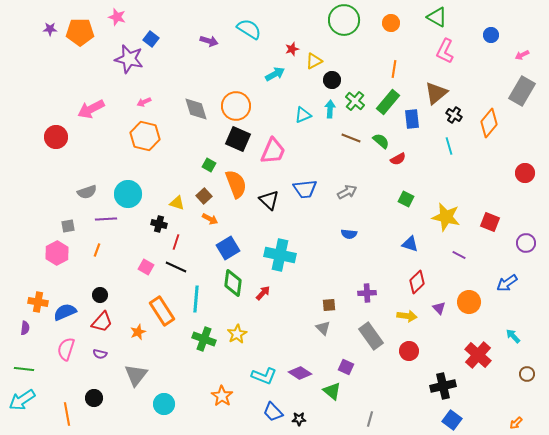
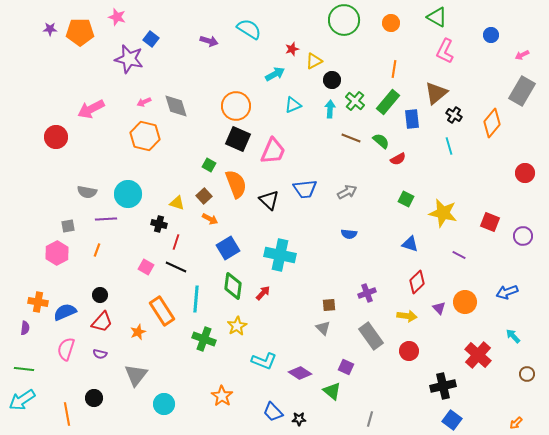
gray diamond at (196, 109): moved 20 px left, 3 px up
cyan triangle at (303, 115): moved 10 px left, 10 px up
orange diamond at (489, 123): moved 3 px right
gray semicircle at (87, 192): rotated 30 degrees clockwise
yellow star at (446, 217): moved 3 px left, 4 px up
purple circle at (526, 243): moved 3 px left, 7 px up
green diamond at (233, 283): moved 3 px down
blue arrow at (507, 283): moved 9 px down; rotated 15 degrees clockwise
purple cross at (367, 293): rotated 18 degrees counterclockwise
orange circle at (469, 302): moved 4 px left
yellow star at (237, 334): moved 8 px up
cyan L-shape at (264, 376): moved 15 px up
